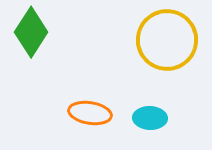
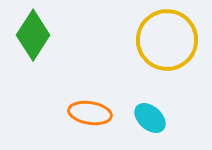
green diamond: moved 2 px right, 3 px down
cyan ellipse: rotated 40 degrees clockwise
